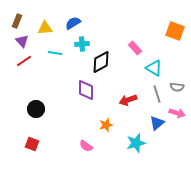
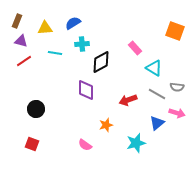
purple triangle: moved 1 px left; rotated 32 degrees counterclockwise
gray line: rotated 42 degrees counterclockwise
pink semicircle: moved 1 px left, 1 px up
